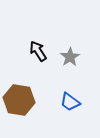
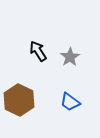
brown hexagon: rotated 16 degrees clockwise
